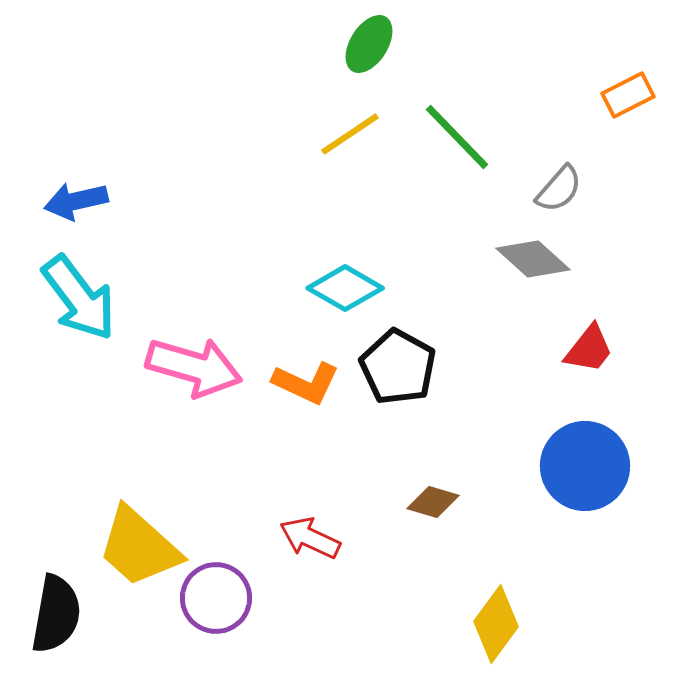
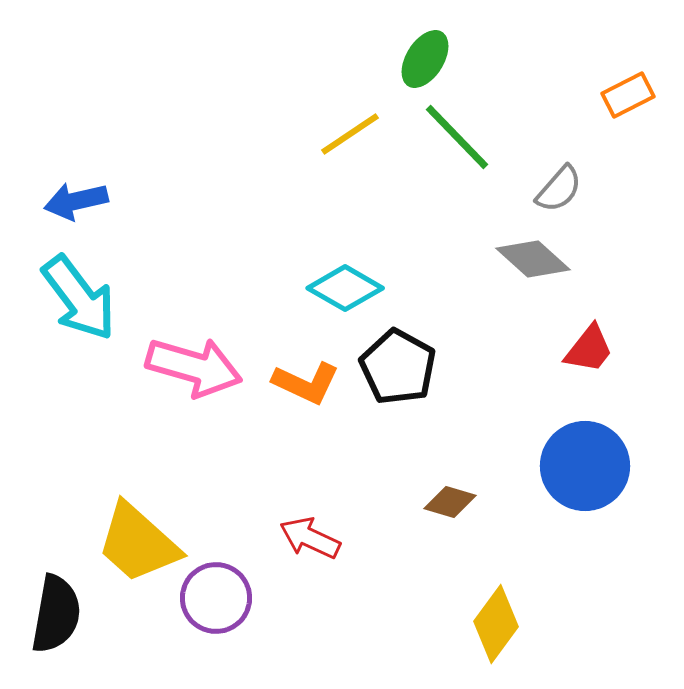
green ellipse: moved 56 px right, 15 px down
brown diamond: moved 17 px right
yellow trapezoid: moved 1 px left, 4 px up
